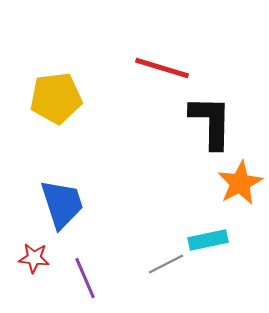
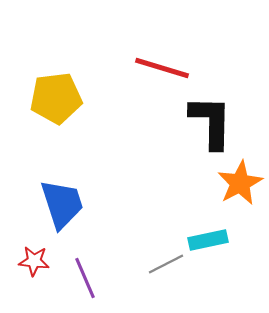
red star: moved 3 px down
